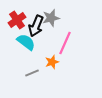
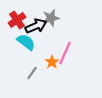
black arrow: rotated 135 degrees counterclockwise
pink line: moved 10 px down
orange star: rotated 16 degrees counterclockwise
gray line: rotated 32 degrees counterclockwise
